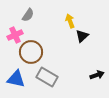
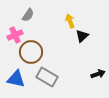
black arrow: moved 1 px right, 1 px up
